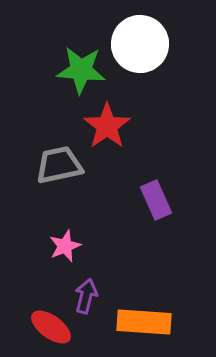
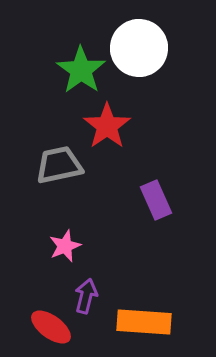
white circle: moved 1 px left, 4 px down
green star: rotated 30 degrees clockwise
